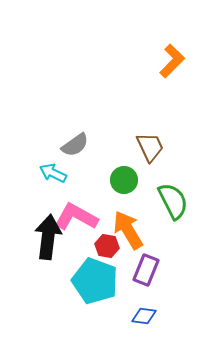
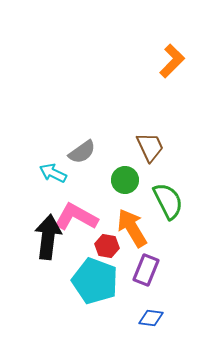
gray semicircle: moved 7 px right, 7 px down
green circle: moved 1 px right
green semicircle: moved 5 px left
orange arrow: moved 4 px right, 2 px up
blue diamond: moved 7 px right, 2 px down
